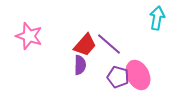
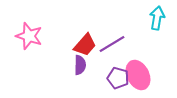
purple line: moved 3 px right; rotated 72 degrees counterclockwise
purple pentagon: moved 1 px down
